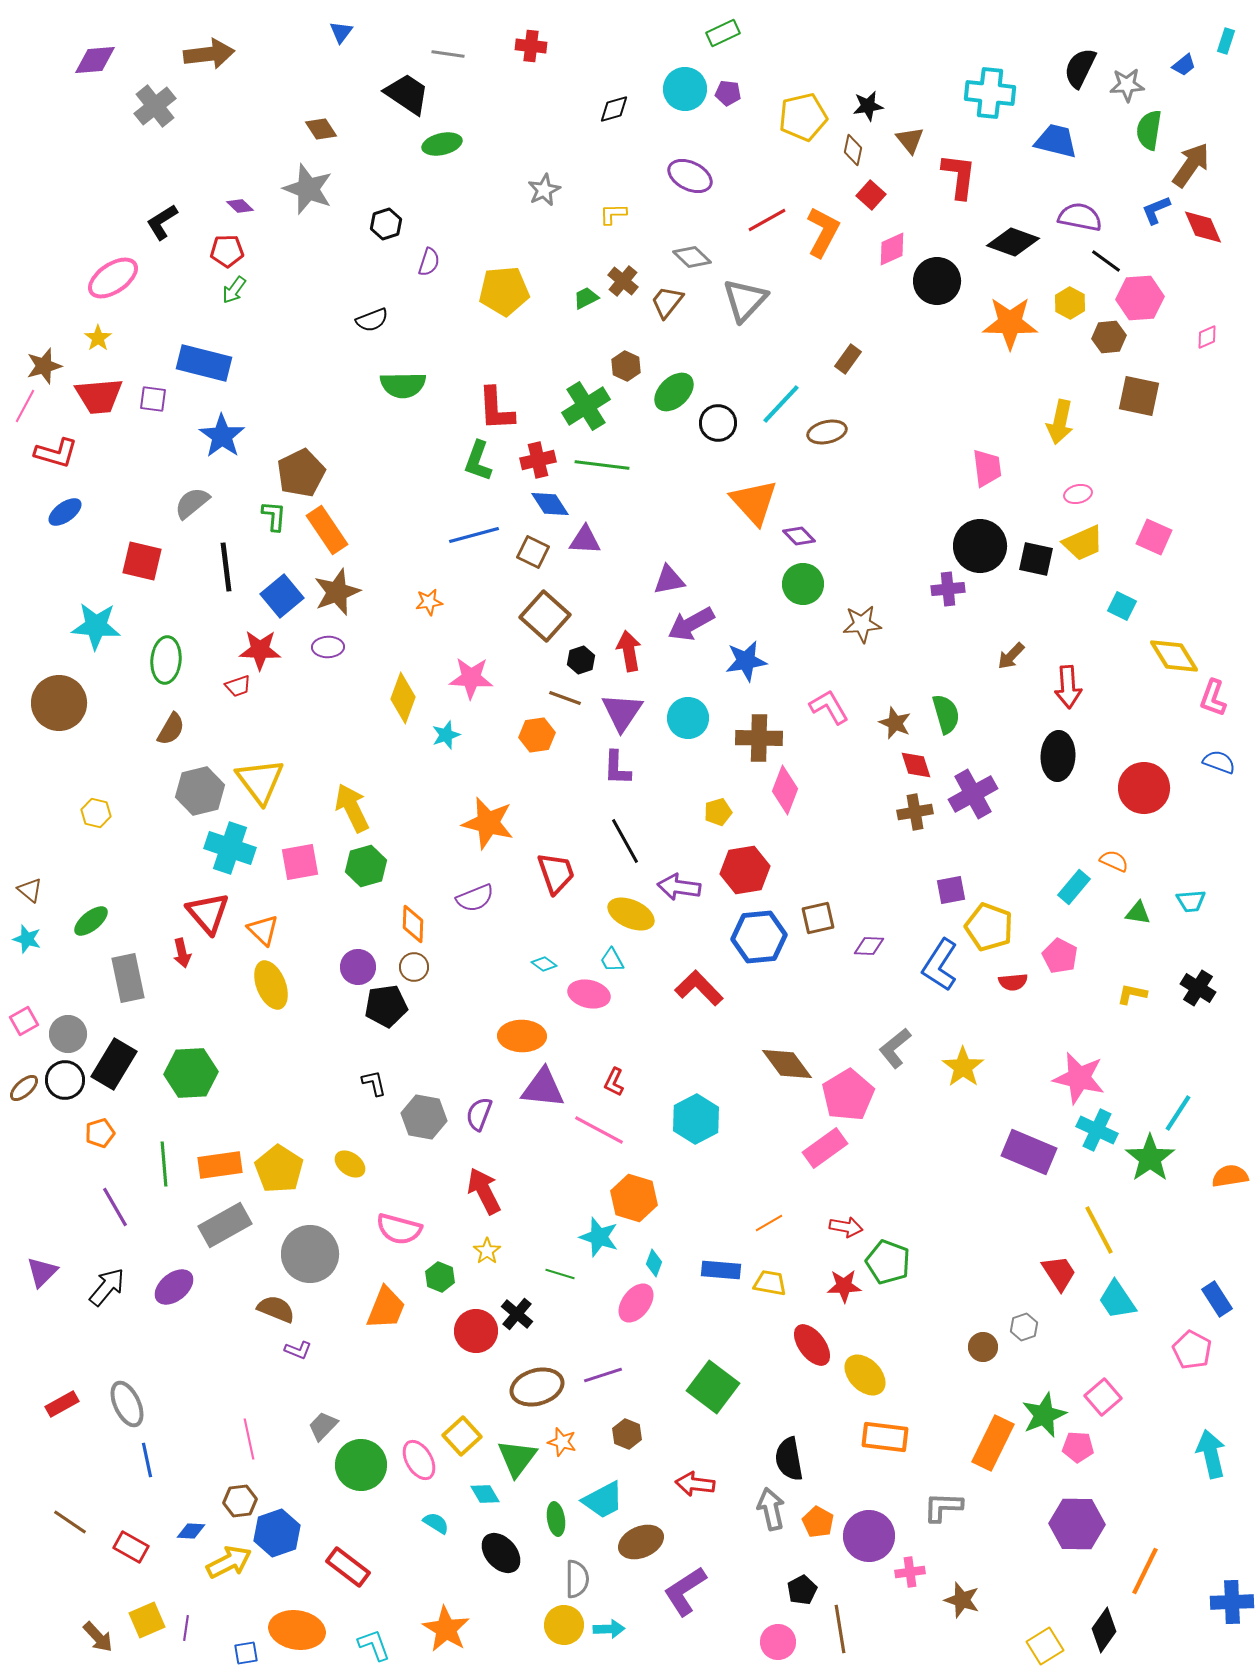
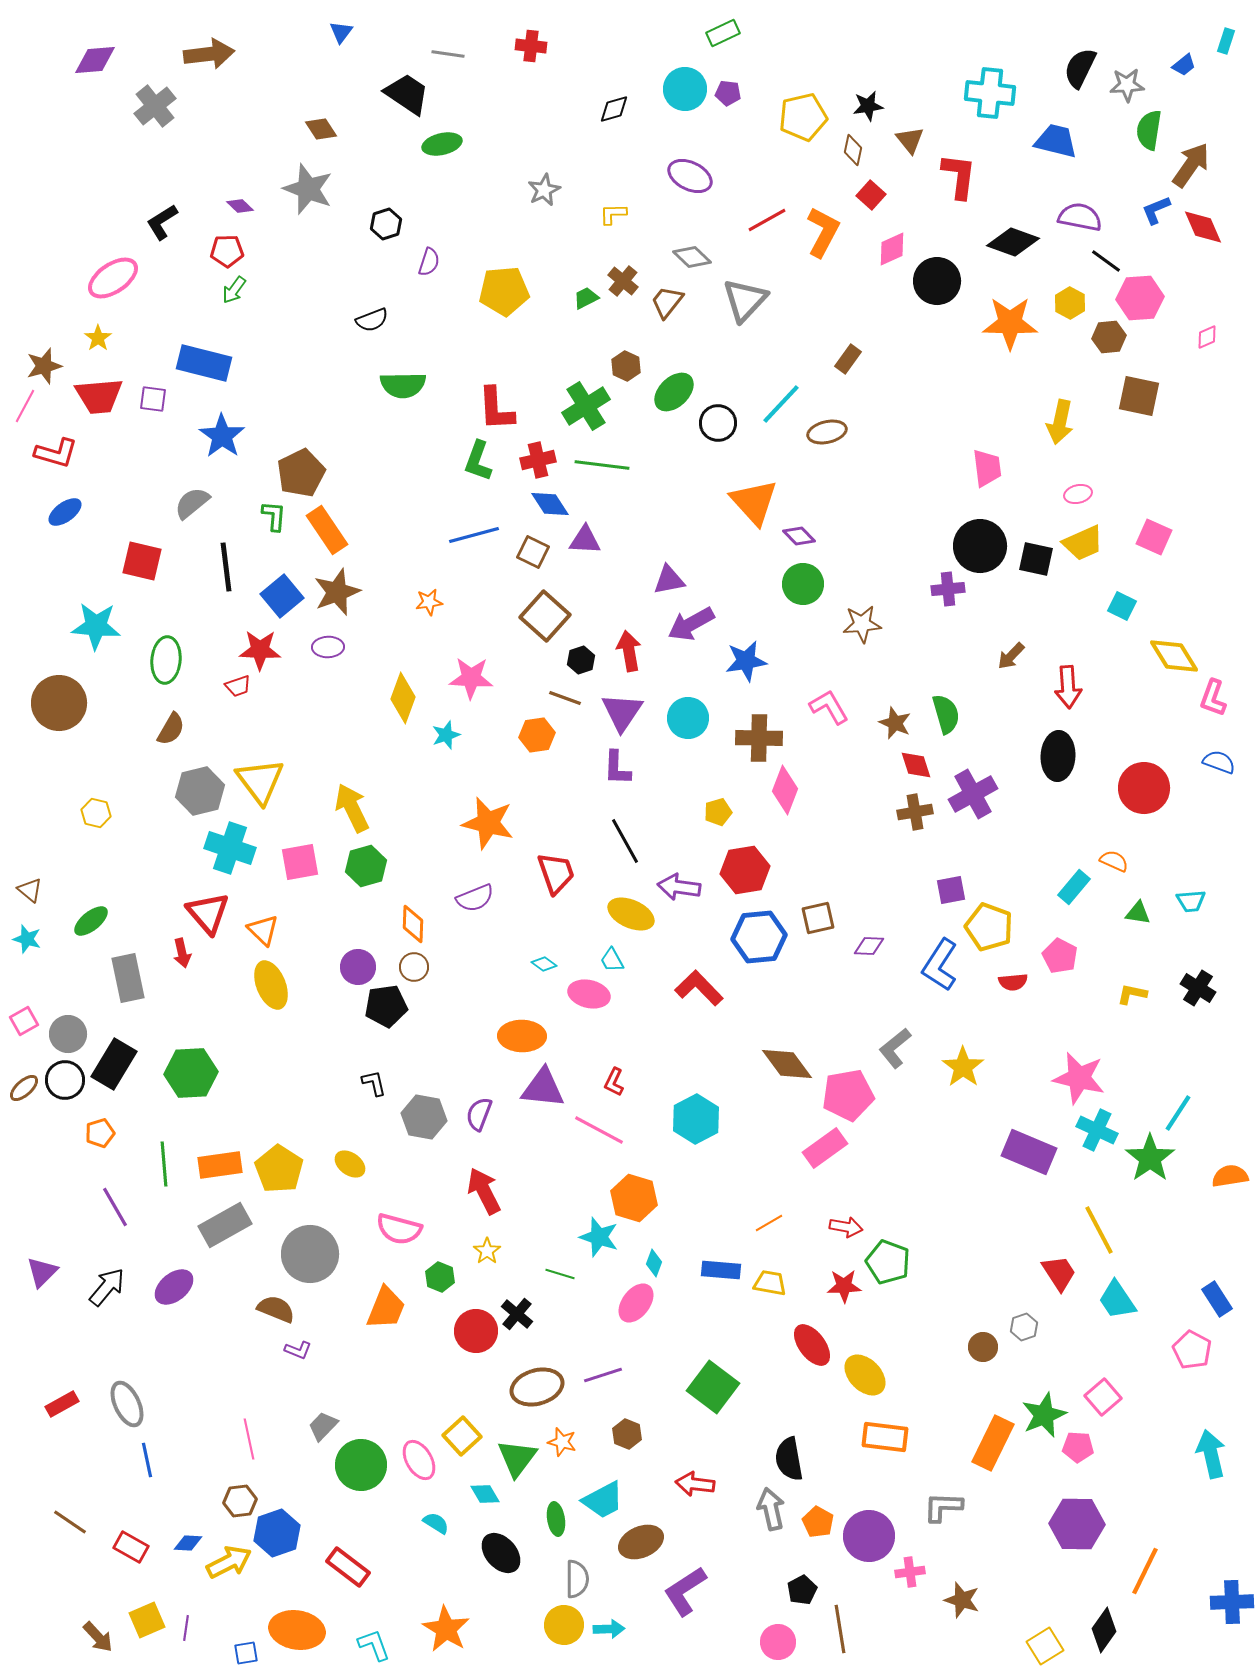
pink pentagon at (848, 1095): rotated 21 degrees clockwise
blue diamond at (191, 1531): moved 3 px left, 12 px down
